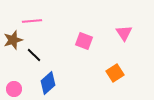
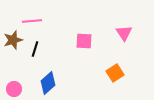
pink square: rotated 18 degrees counterclockwise
black line: moved 1 px right, 6 px up; rotated 63 degrees clockwise
